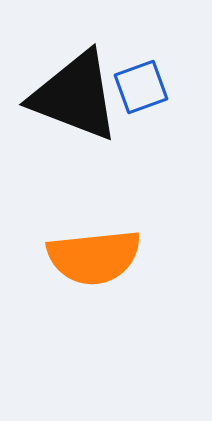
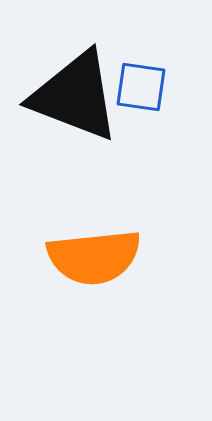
blue square: rotated 28 degrees clockwise
